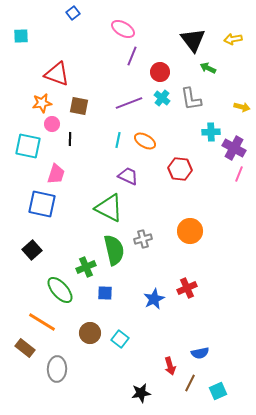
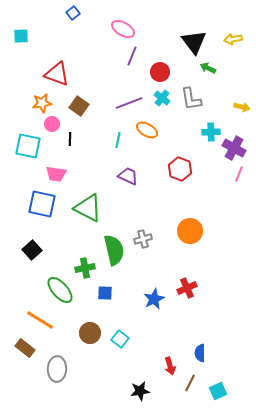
black triangle at (193, 40): moved 1 px right, 2 px down
brown square at (79, 106): rotated 24 degrees clockwise
orange ellipse at (145, 141): moved 2 px right, 11 px up
red hexagon at (180, 169): rotated 15 degrees clockwise
pink trapezoid at (56, 174): rotated 80 degrees clockwise
green triangle at (109, 208): moved 21 px left
green cross at (86, 267): moved 1 px left, 1 px down; rotated 12 degrees clockwise
orange line at (42, 322): moved 2 px left, 2 px up
blue semicircle at (200, 353): rotated 102 degrees clockwise
black star at (141, 393): moved 1 px left, 2 px up
